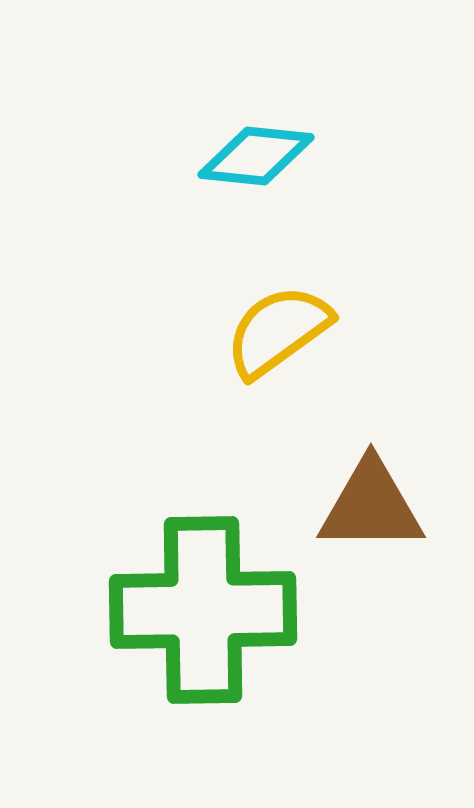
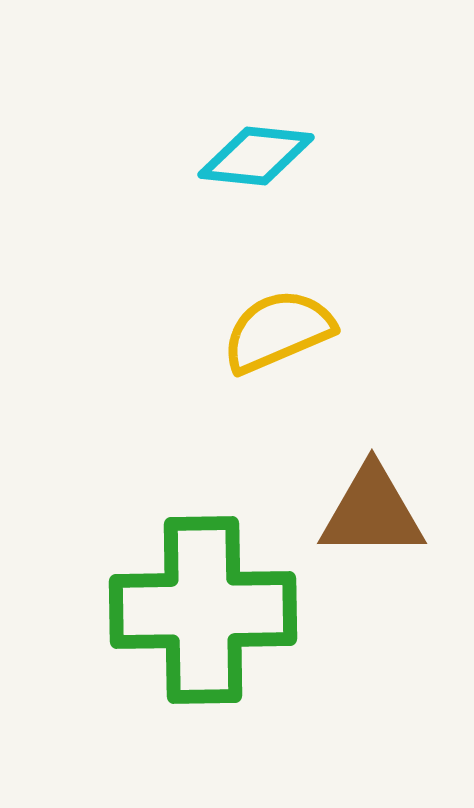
yellow semicircle: rotated 13 degrees clockwise
brown triangle: moved 1 px right, 6 px down
